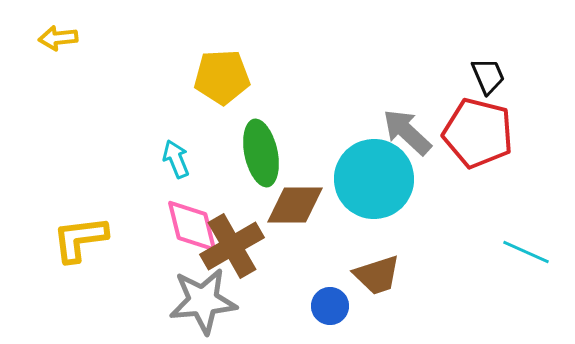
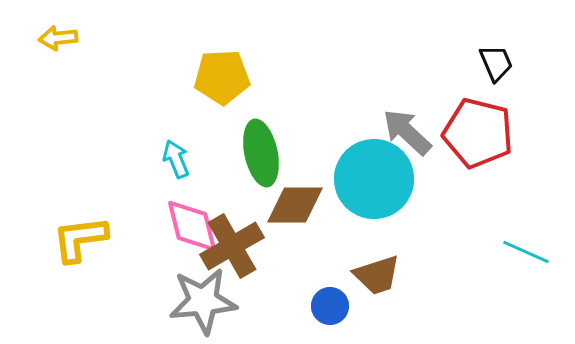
black trapezoid: moved 8 px right, 13 px up
